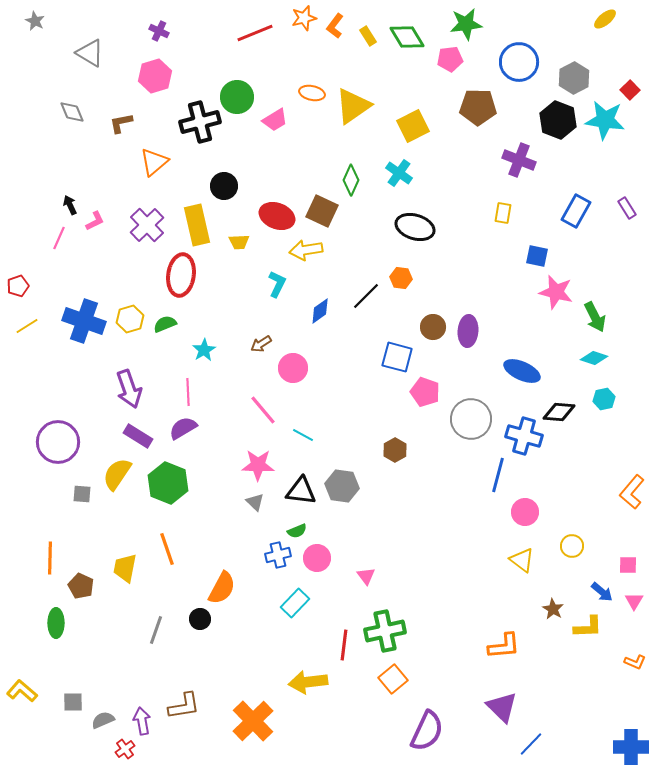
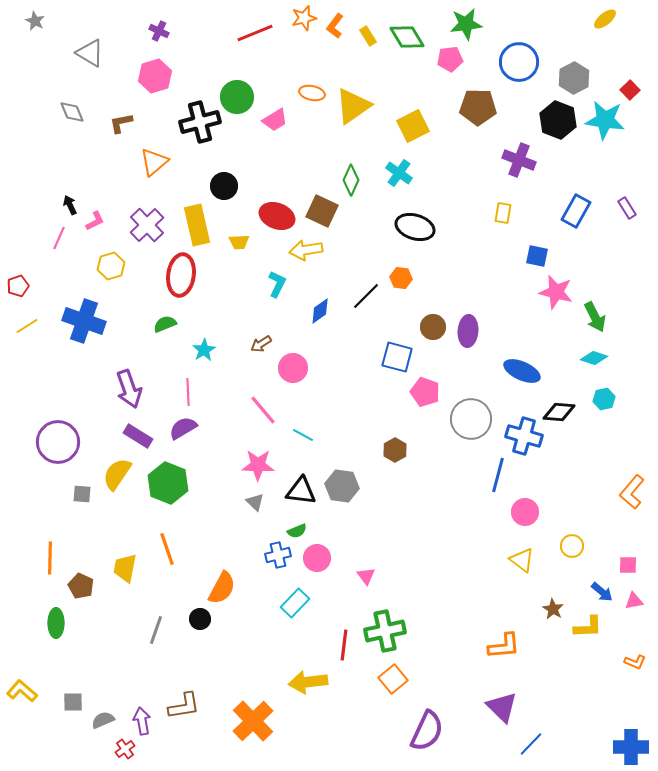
yellow hexagon at (130, 319): moved 19 px left, 53 px up
pink triangle at (634, 601): rotated 48 degrees clockwise
